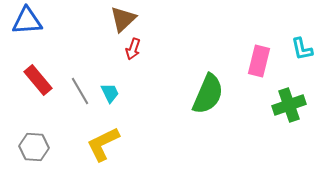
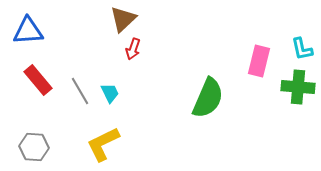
blue triangle: moved 1 px right, 10 px down
green semicircle: moved 4 px down
green cross: moved 9 px right, 18 px up; rotated 24 degrees clockwise
